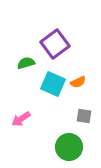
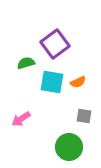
cyan square: moved 1 px left, 2 px up; rotated 15 degrees counterclockwise
